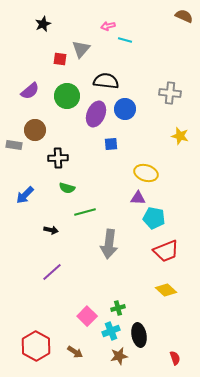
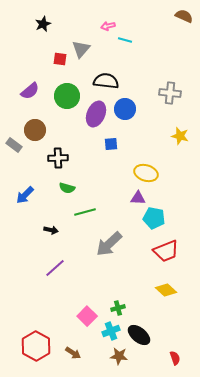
gray rectangle: rotated 28 degrees clockwise
gray arrow: rotated 40 degrees clockwise
purple line: moved 3 px right, 4 px up
black ellipse: rotated 40 degrees counterclockwise
brown arrow: moved 2 px left, 1 px down
brown star: rotated 18 degrees clockwise
